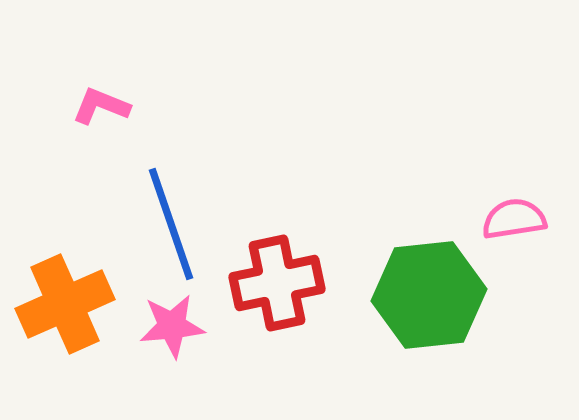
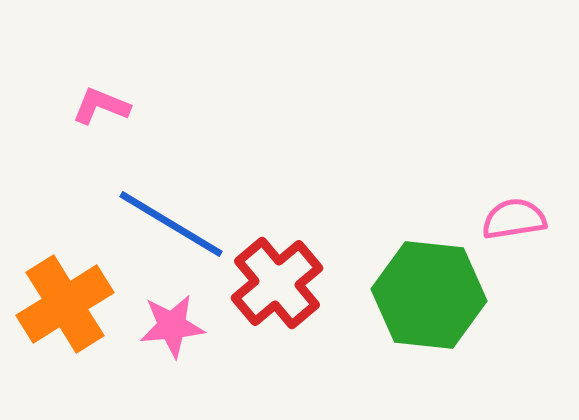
blue line: rotated 40 degrees counterclockwise
red cross: rotated 28 degrees counterclockwise
green hexagon: rotated 12 degrees clockwise
orange cross: rotated 8 degrees counterclockwise
